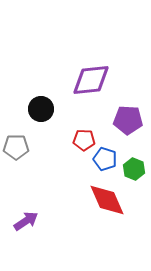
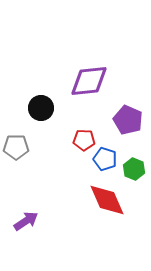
purple diamond: moved 2 px left, 1 px down
black circle: moved 1 px up
purple pentagon: rotated 20 degrees clockwise
